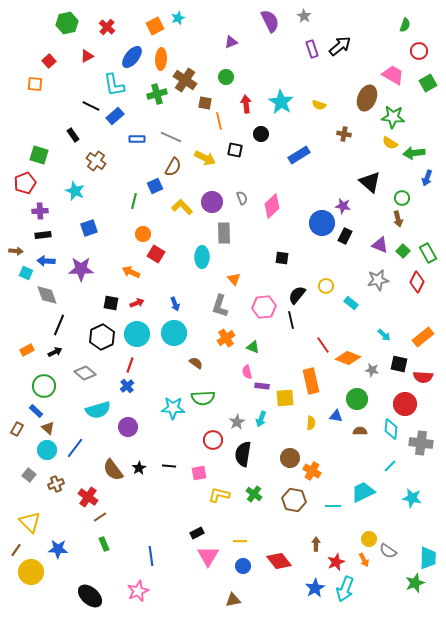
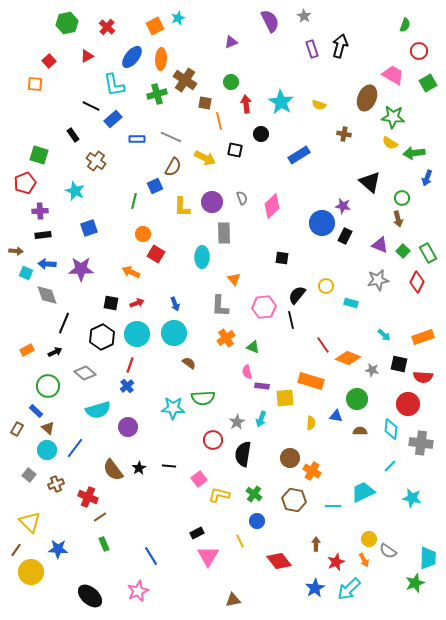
black arrow at (340, 46): rotated 35 degrees counterclockwise
green circle at (226, 77): moved 5 px right, 5 px down
blue rectangle at (115, 116): moved 2 px left, 3 px down
yellow L-shape at (182, 207): rotated 135 degrees counterclockwise
blue arrow at (46, 261): moved 1 px right, 3 px down
cyan rectangle at (351, 303): rotated 24 degrees counterclockwise
gray L-shape at (220, 306): rotated 15 degrees counterclockwise
black line at (59, 325): moved 5 px right, 2 px up
orange rectangle at (423, 337): rotated 20 degrees clockwise
brown semicircle at (196, 363): moved 7 px left
orange rectangle at (311, 381): rotated 60 degrees counterclockwise
green circle at (44, 386): moved 4 px right
red circle at (405, 404): moved 3 px right
pink square at (199, 473): moved 6 px down; rotated 28 degrees counterclockwise
red cross at (88, 497): rotated 12 degrees counterclockwise
yellow line at (240, 541): rotated 64 degrees clockwise
blue line at (151, 556): rotated 24 degrees counterclockwise
blue circle at (243, 566): moved 14 px right, 45 px up
cyan arrow at (345, 589): moved 4 px right; rotated 25 degrees clockwise
